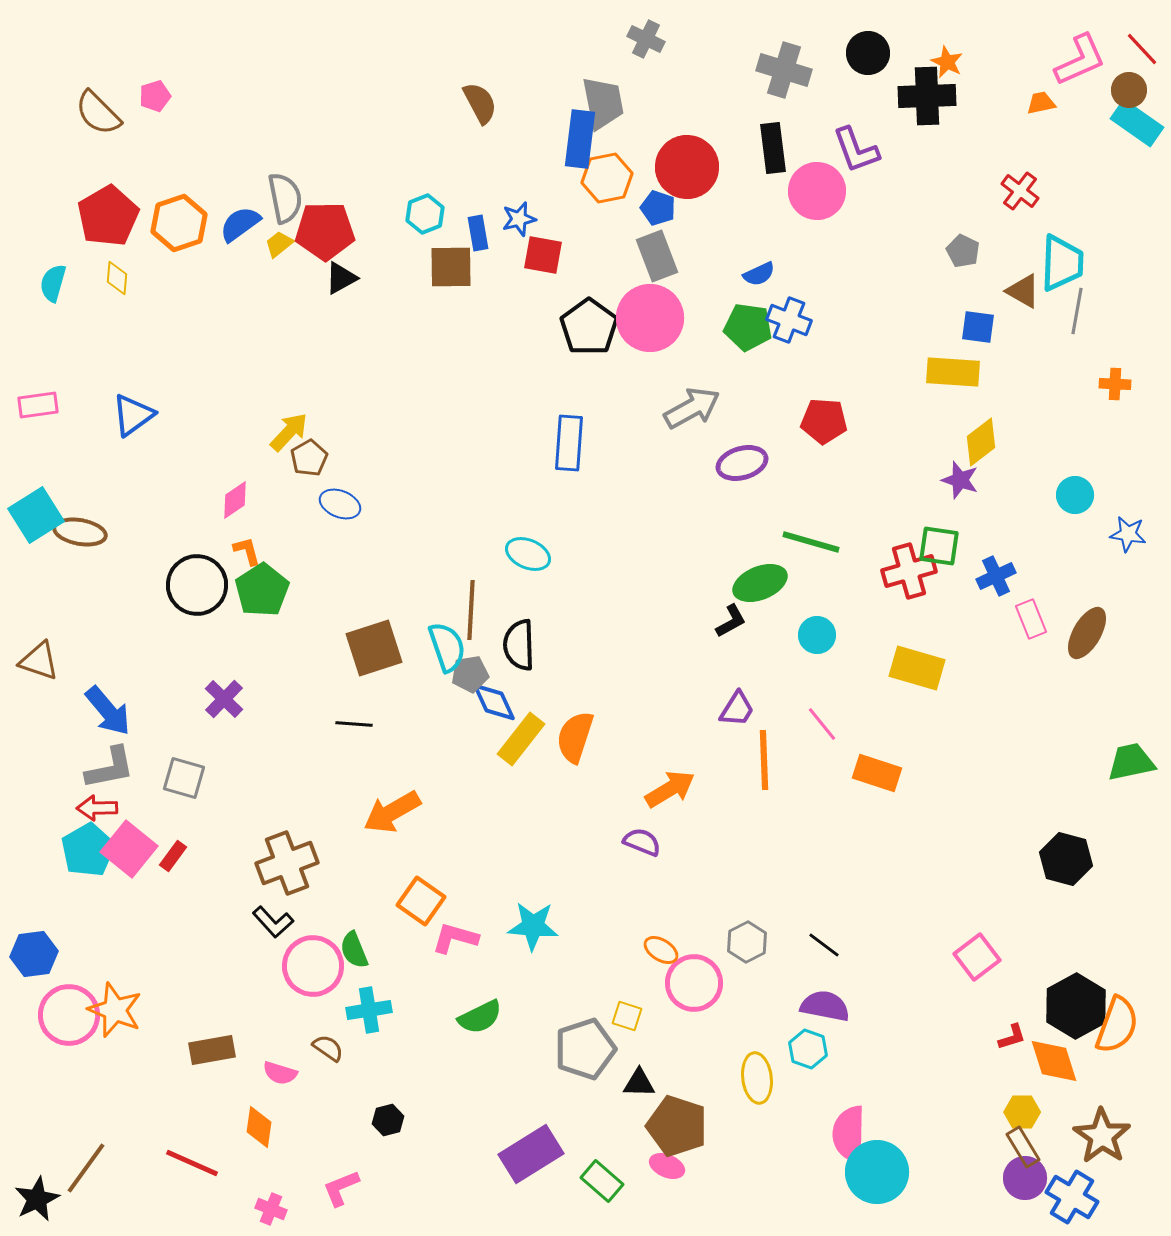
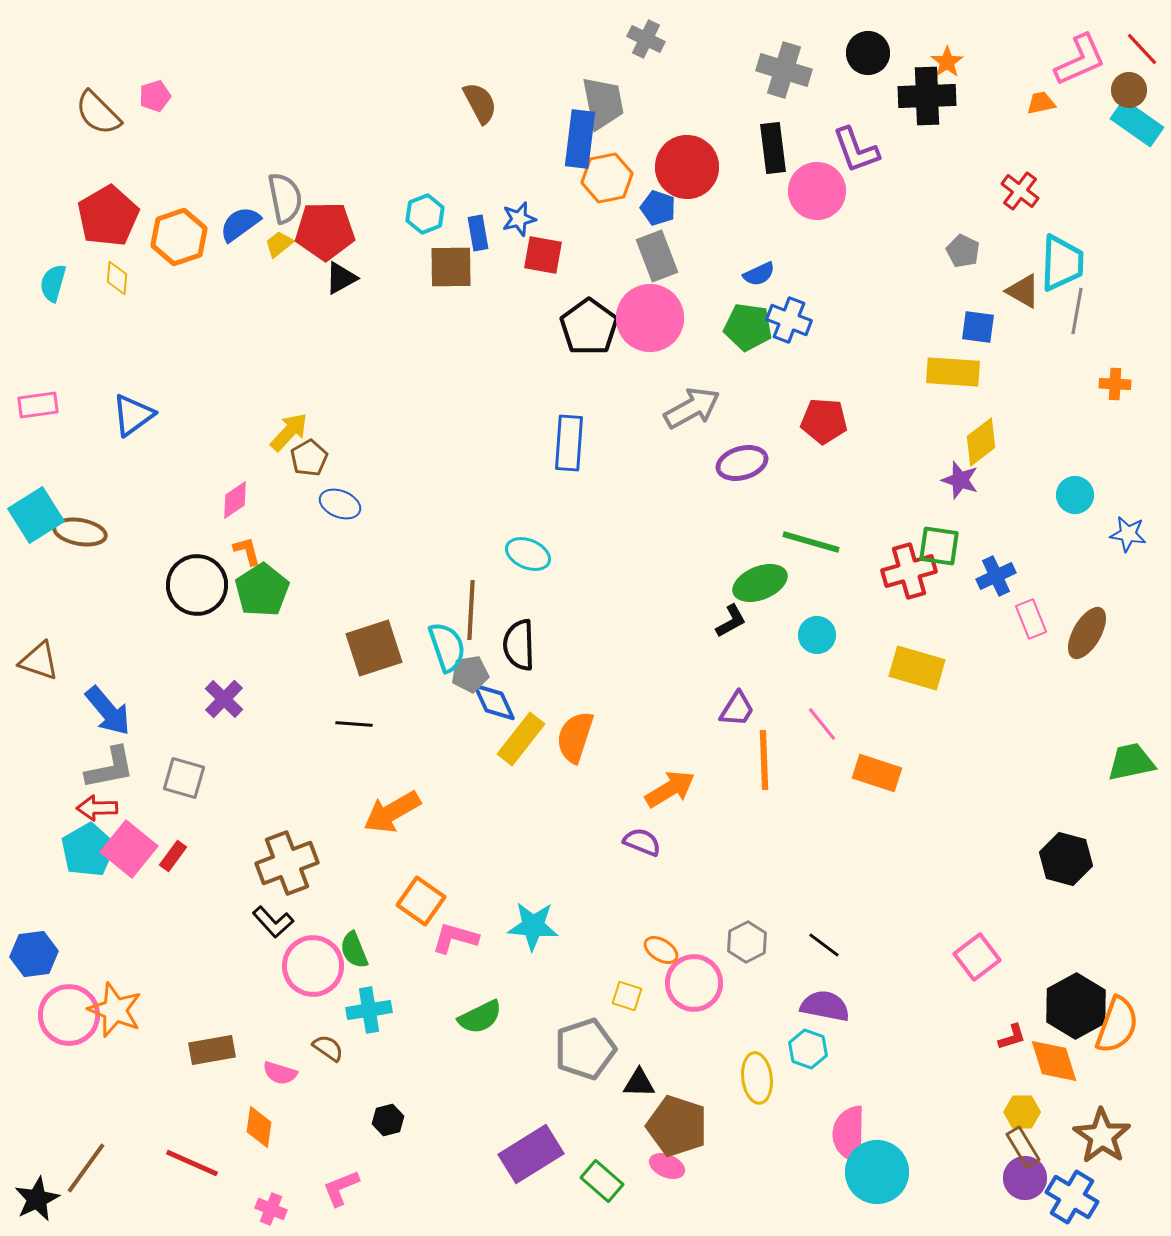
orange star at (947, 62): rotated 12 degrees clockwise
orange hexagon at (179, 223): moved 14 px down
yellow square at (627, 1016): moved 20 px up
